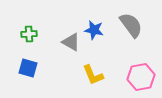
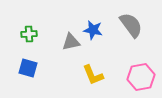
blue star: moved 1 px left
gray triangle: rotated 42 degrees counterclockwise
